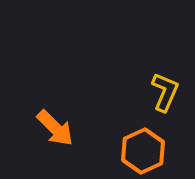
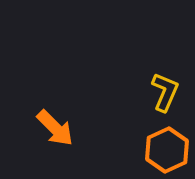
orange hexagon: moved 24 px right, 1 px up
